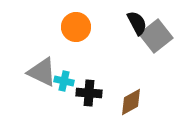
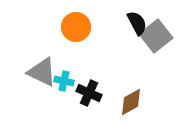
black cross: rotated 20 degrees clockwise
